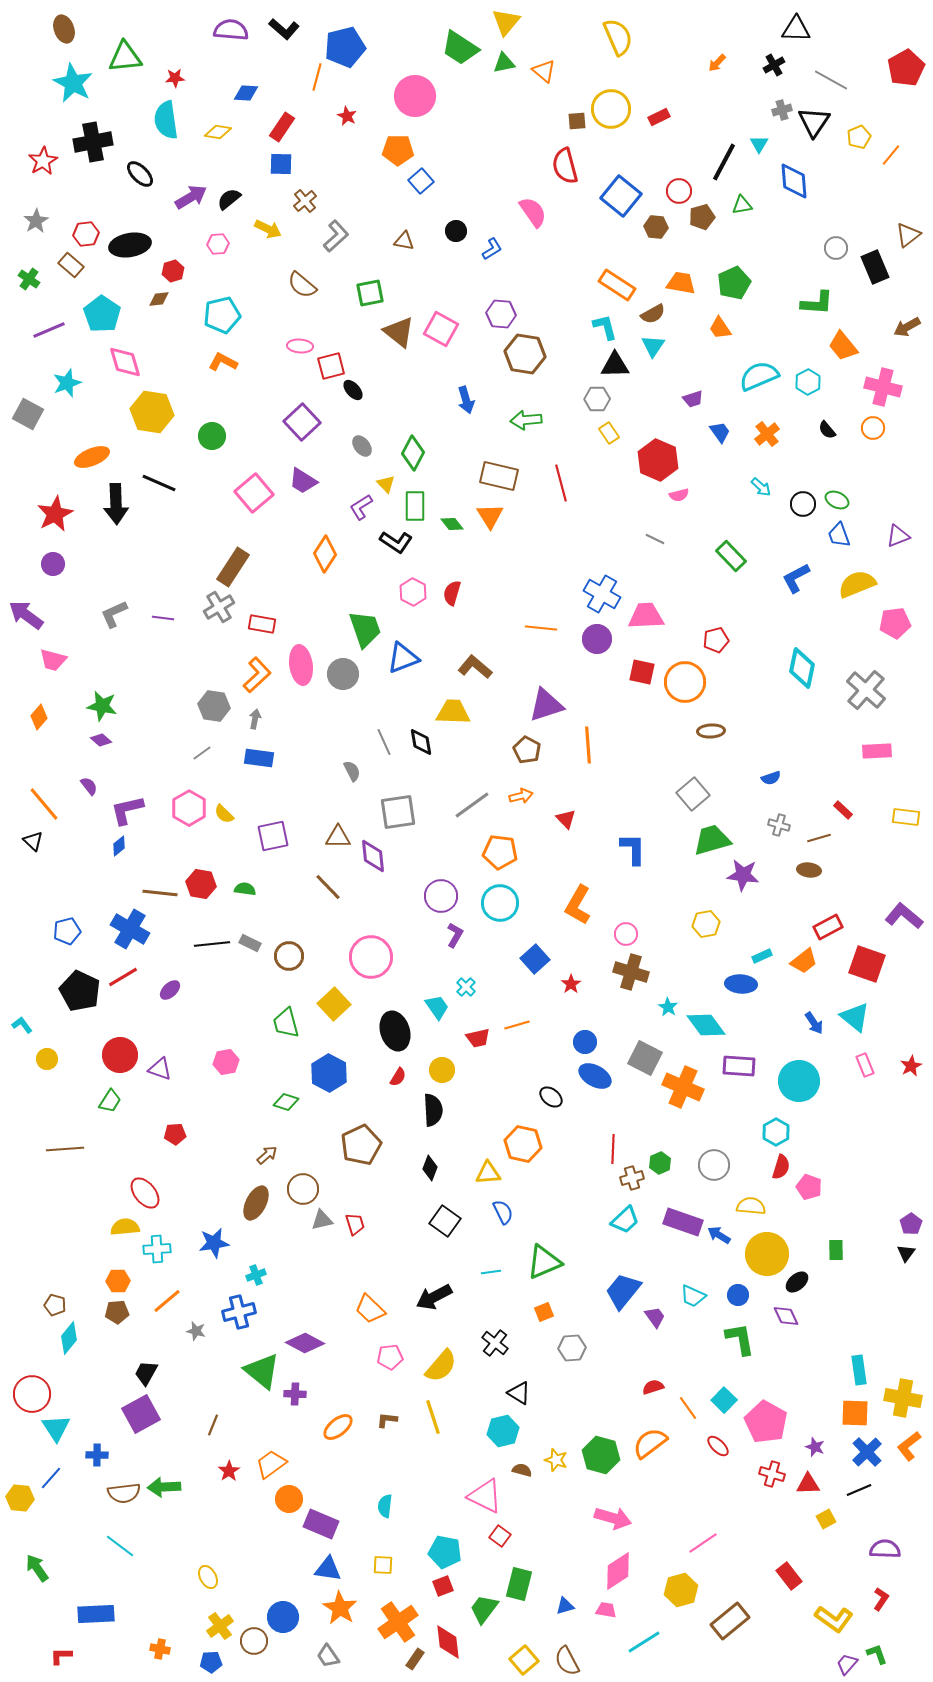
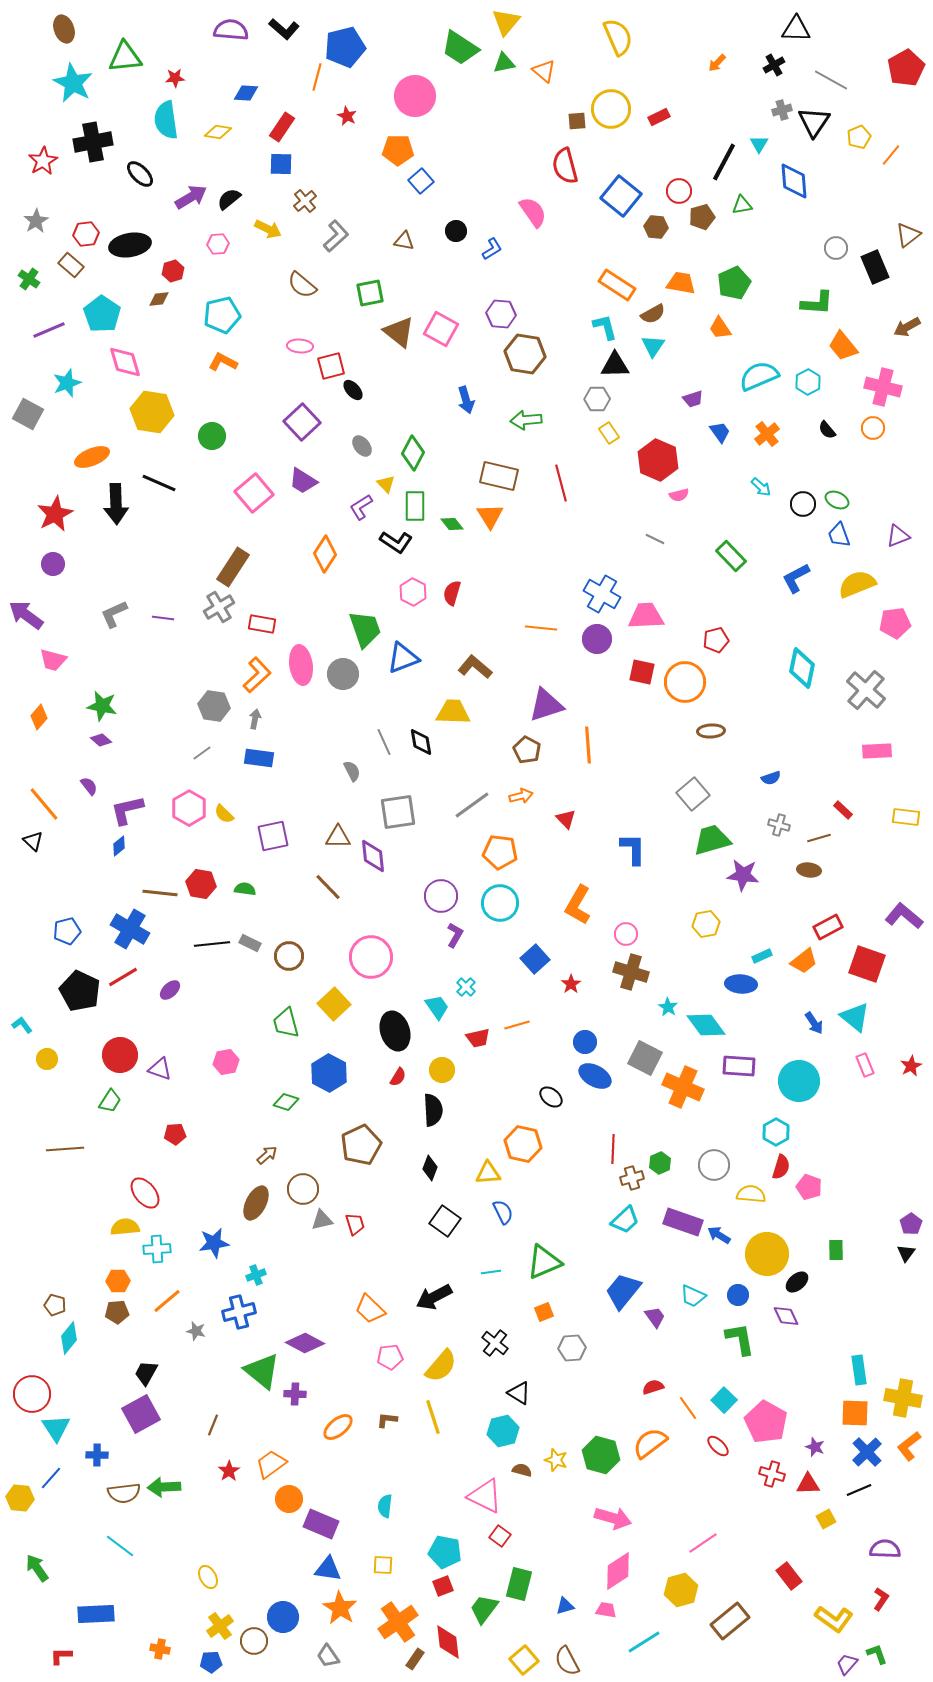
yellow semicircle at (751, 1206): moved 12 px up
